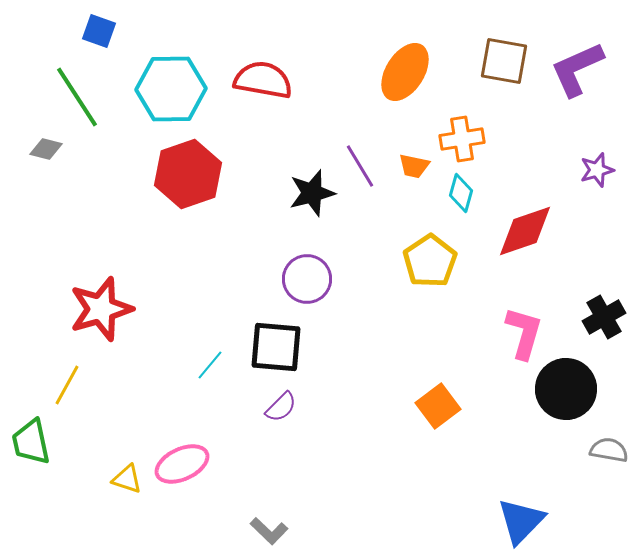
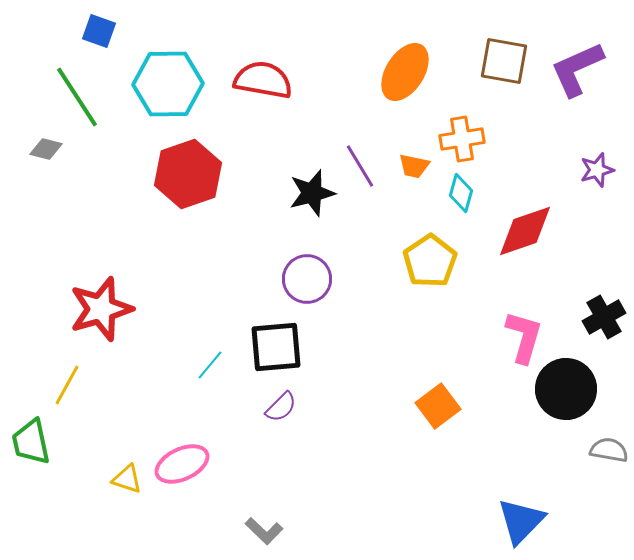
cyan hexagon: moved 3 px left, 5 px up
pink L-shape: moved 4 px down
black square: rotated 10 degrees counterclockwise
gray L-shape: moved 5 px left
